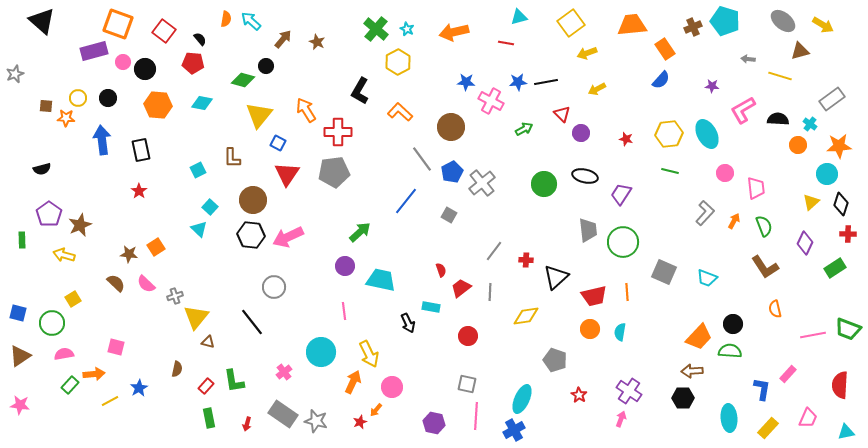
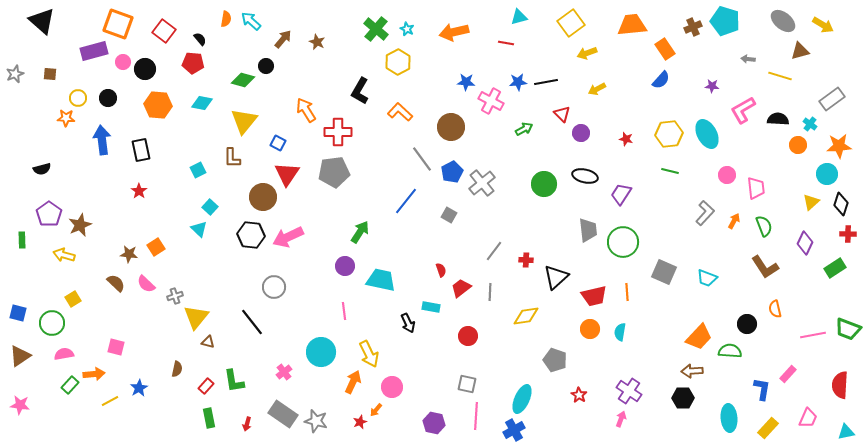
brown square at (46, 106): moved 4 px right, 32 px up
yellow triangle at (259, 115): moved 15 px left, 6 px down
pink circle at (725, 173): moved 2 px right, 2 px down
brown circle at (253, 200): moved 10 px right, 3 px up
green arrow at (360, 232): rotated 15 degrees counterclockwise
black circle at (733, 324): moved 14 px right
